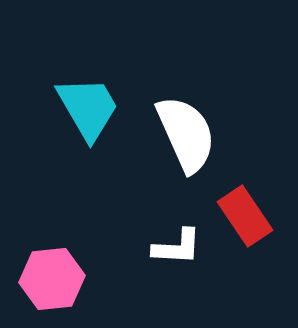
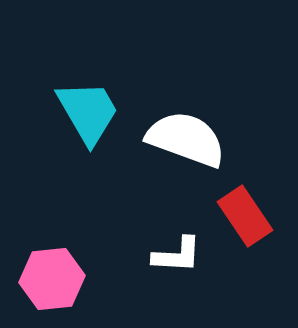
cyan trapezoid: moved 4 px down
white semicircle: moved 5 px down; rotated 46 degrees counterclockwise
white L-shape: moved 8 px down
